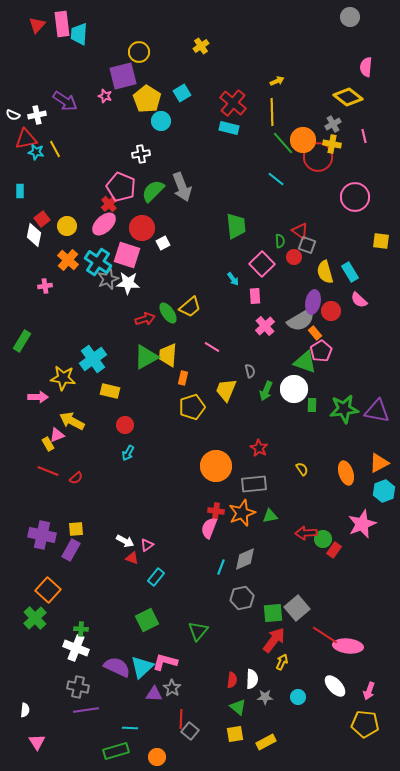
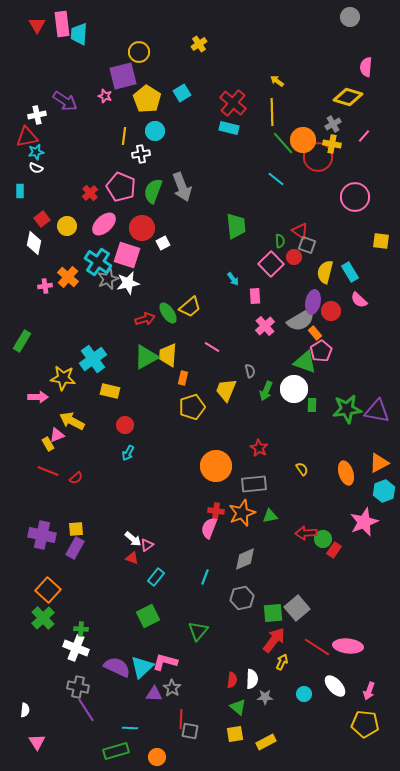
red triangle at (37, 25): rotated 12 degrees counterclockwise
yellow cross at (201, 46): moved 2 px left, 2 px up
yellow arrow at (277, 81): rotated 120 degrees counterclockwise
yellow diamond at (348, 97): rotated 20 degrees counterclockwise
white semicircle at (13, 115): moved 23 px right, 53 px down
cyan circle at (161, 121): moved 6 px left, 10 px down
pink line at (364, 136): rotated 56 degrees clockwise
red triangle at (26, 139): moved 1 px right, 2 px up
yellow line at (55, 149): moved 69 px right, 13 px up; rotated 36 degrees clockwise
cyan star at (36, 152): rotated 21 degrees counterclockwise
green semicircle at (153, 191): rotated 25 degrees counterclockwise
red cross at (109, 204): moved 19 px left, 11 px up
white diamond at (34, 235): moved 8 px down
orange cross at (68, 260): moved 17 px down
pink square at (262, 264): moved 9 px right
yellow semicircle at (325, 272): rotated 30 degrees clockwise
white star at (128, 283): rotated 15 degrees counterclockwise
green star at (344, 409): moved 3 px right
pink star at (362, 524): moved 2 px right, 2 px up
white arrow at (125, 541): moved 8 px right, 2 px up; rotated 12 degrees clockwise
purple rectangle at (71, 550): moved 4 px right, 2 px up
cyan line at (221, 567): moved 16 px left, 10 px down
green cross at (35, 618): moved 8 px right
green square at (147, 620): moved 1 px right, 4 px up
red line at (325, 635): moved 8 px left, 12 px down
cyan circle at (298, 697): moved 6 px right, 3 px up
purple line at (86, 710): rotated 65 degrees clockwise
gray square at (190, 731): rotated 30 degrees counterclockwise
